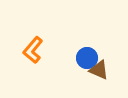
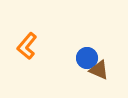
orange L-shape: moved 6 px left, 4 px up
